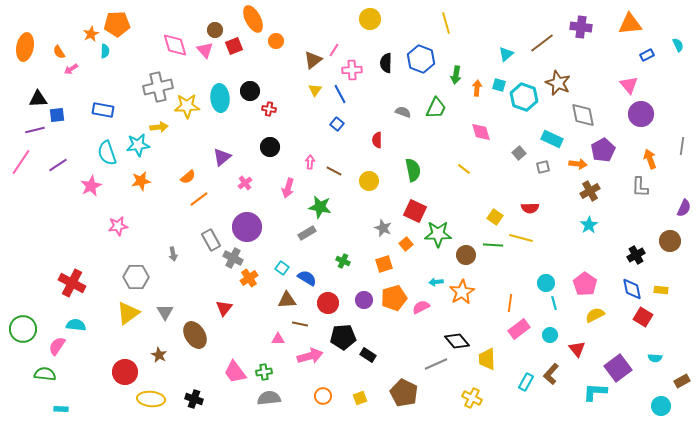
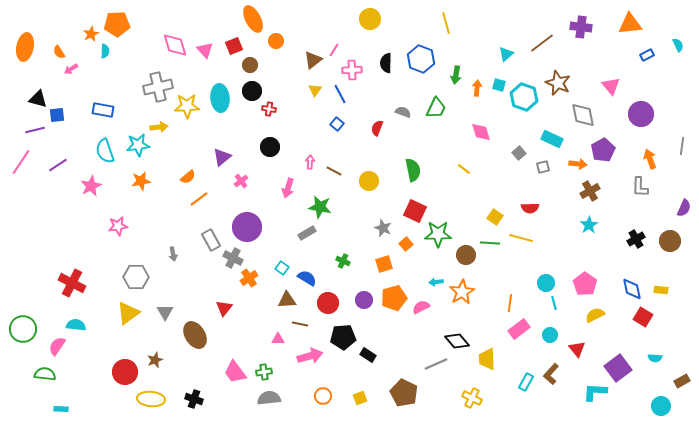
brown circle at (215, 30): moved 35 px right, 35 px down
pink triangle at (629, 85): moved 18 px left, 1 px down
black circle at (250, 91): moved 2 px right
black triangle at (38, 99): rotated 18 degrees clockwise
red semicircle at (377, 140): moved 12 px up; rotated 21 degrees clockwise
cyan semicircle at (107, 153): moved 2 px left, 2 px up
pink cross at (245, 183): moved 4 px left, 2 px up
green line at (493, 245): moved 3 px left, 2 px up
black cross at (636, 255): moved 16 px up
brown star at (159, 355): moved 4 px left, 5 px down; rotated 21 degrees clockwise
